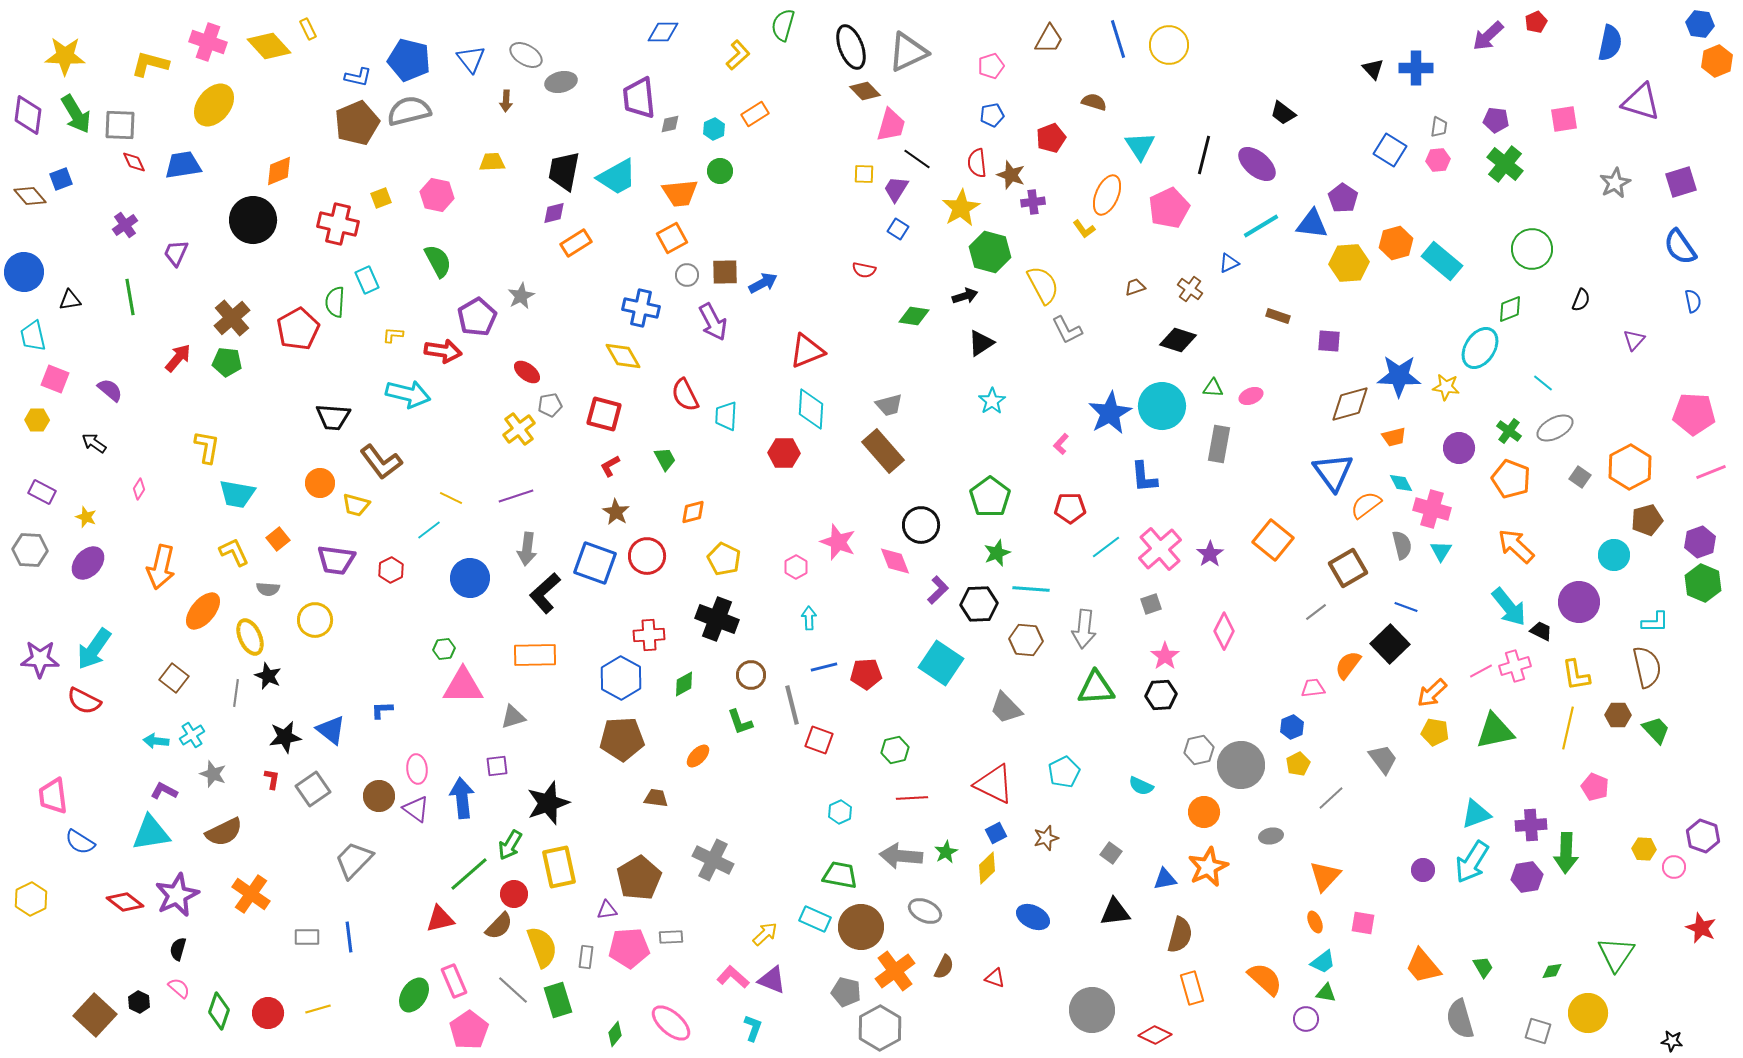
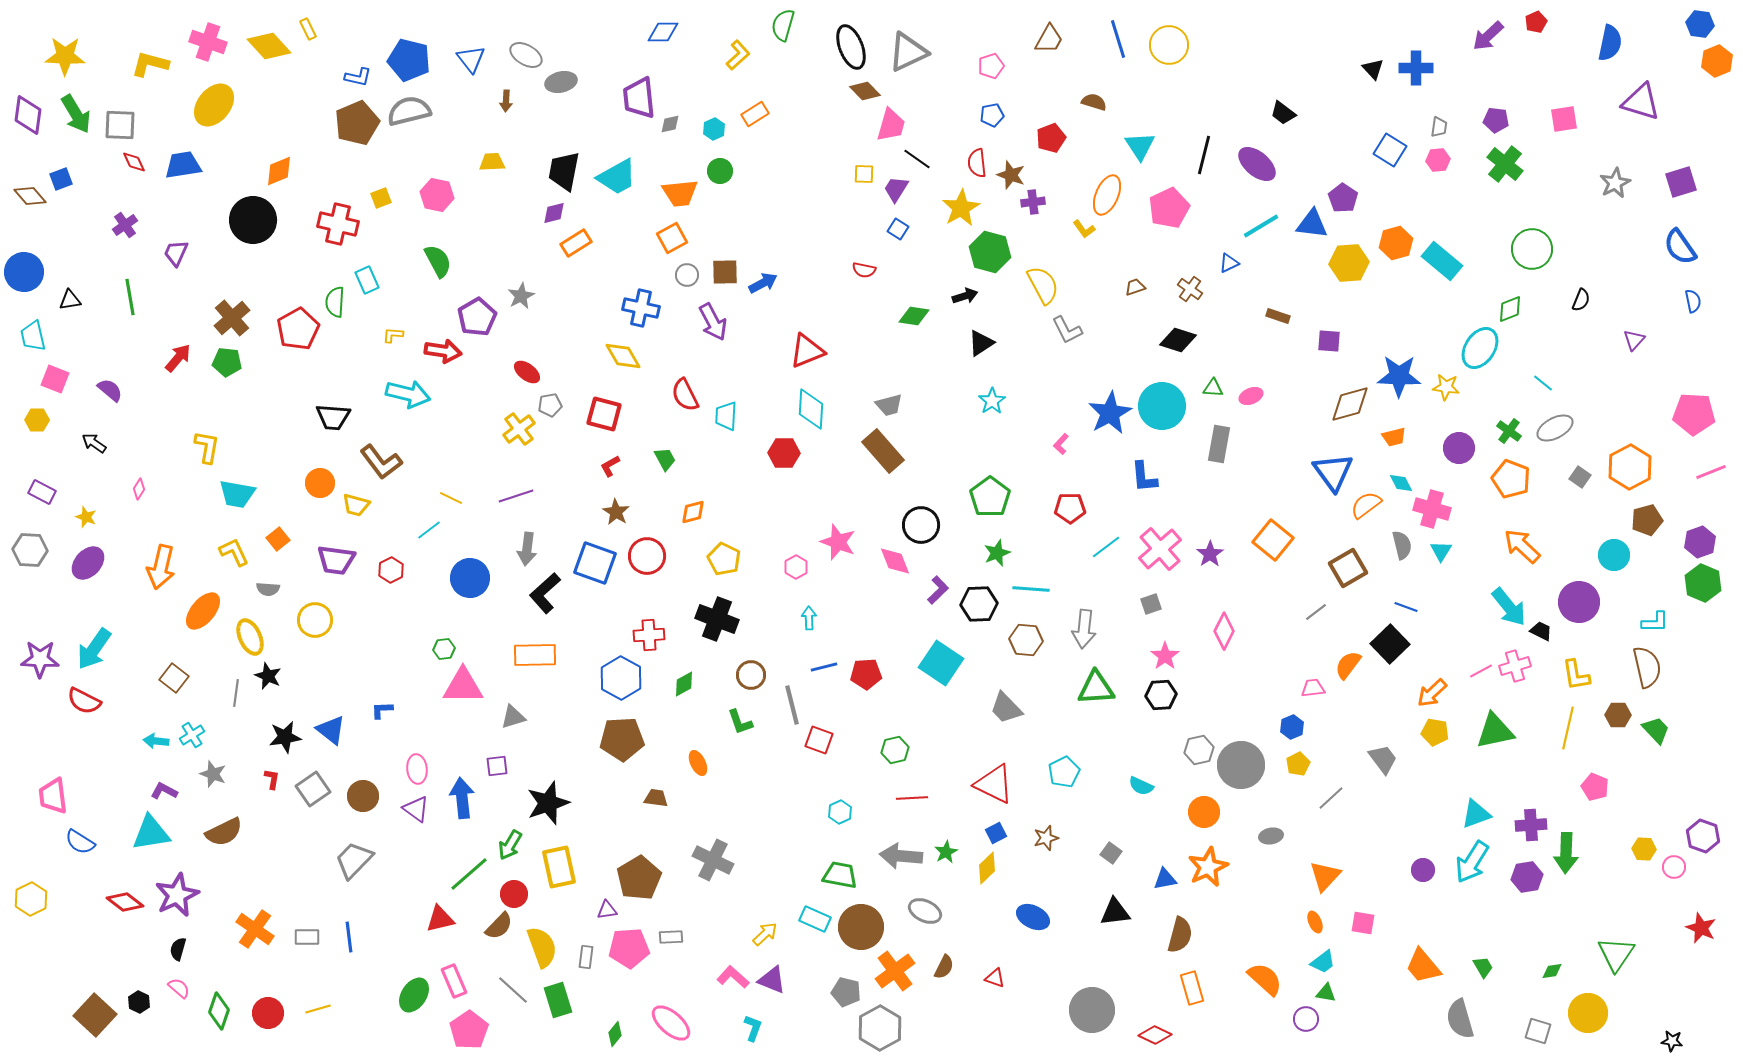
orange arrow at (1516, 546): moved 6 px right
orange ellipse at (698, 756): moved 7 px down; rotated 70 degrees counterclockwise
brown circle at (379, 796): moved 16 px left
orange cross at (251, 894): moved 4 px right, 35 px down
